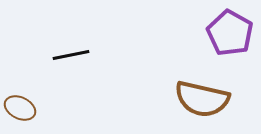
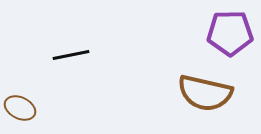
purple pentagon: rotated 30 degrees counterclockwise
brown semicircle: moved 3 px right, 6 px up
